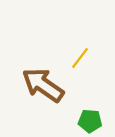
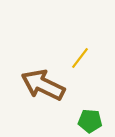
brown arrow: rotated 9 degrees counterclockwise
